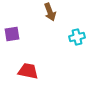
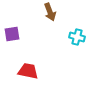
cyan cross: rotated 28 degrees clockwise
